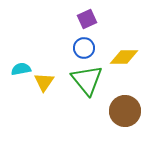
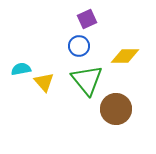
blue circle: moved 5 px left, 2 px up
yellow diamond: moved 1 px right, 1 px up
yellow triangle: rotated 15 degrees counterclockwise
brown circle: moved 9 px left, 2 px up
